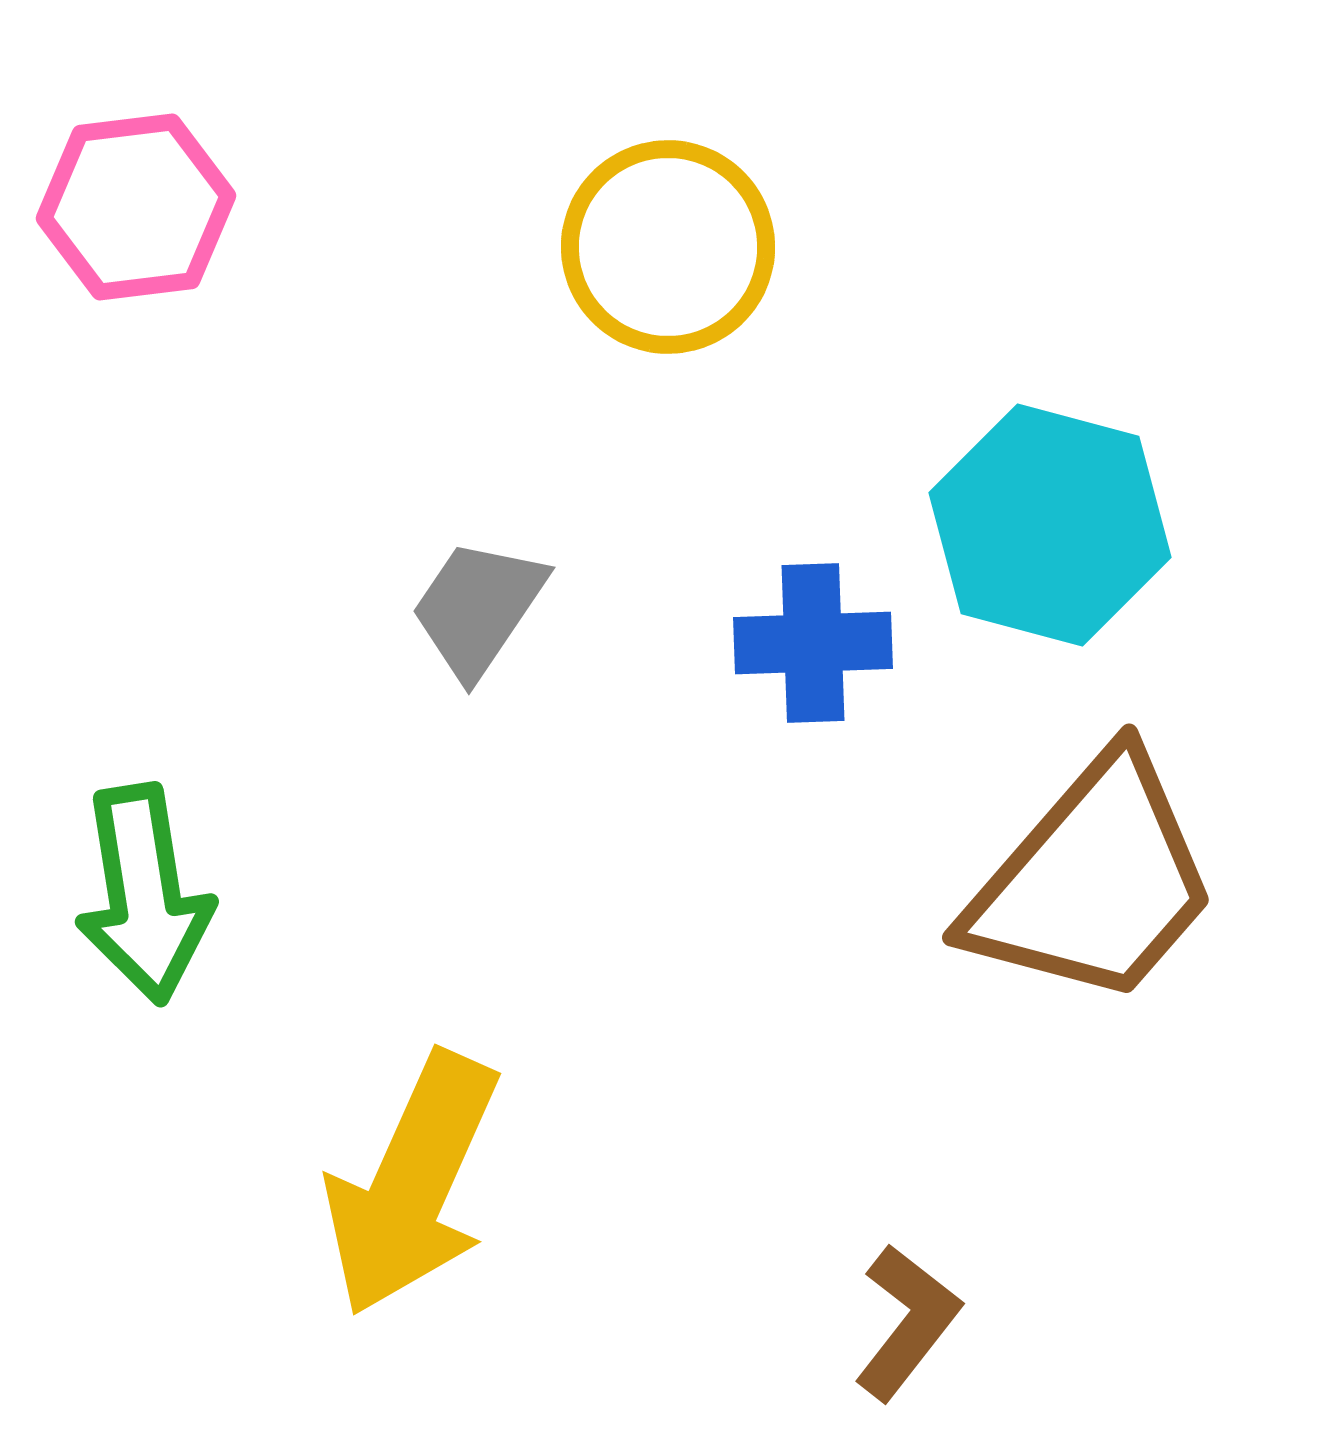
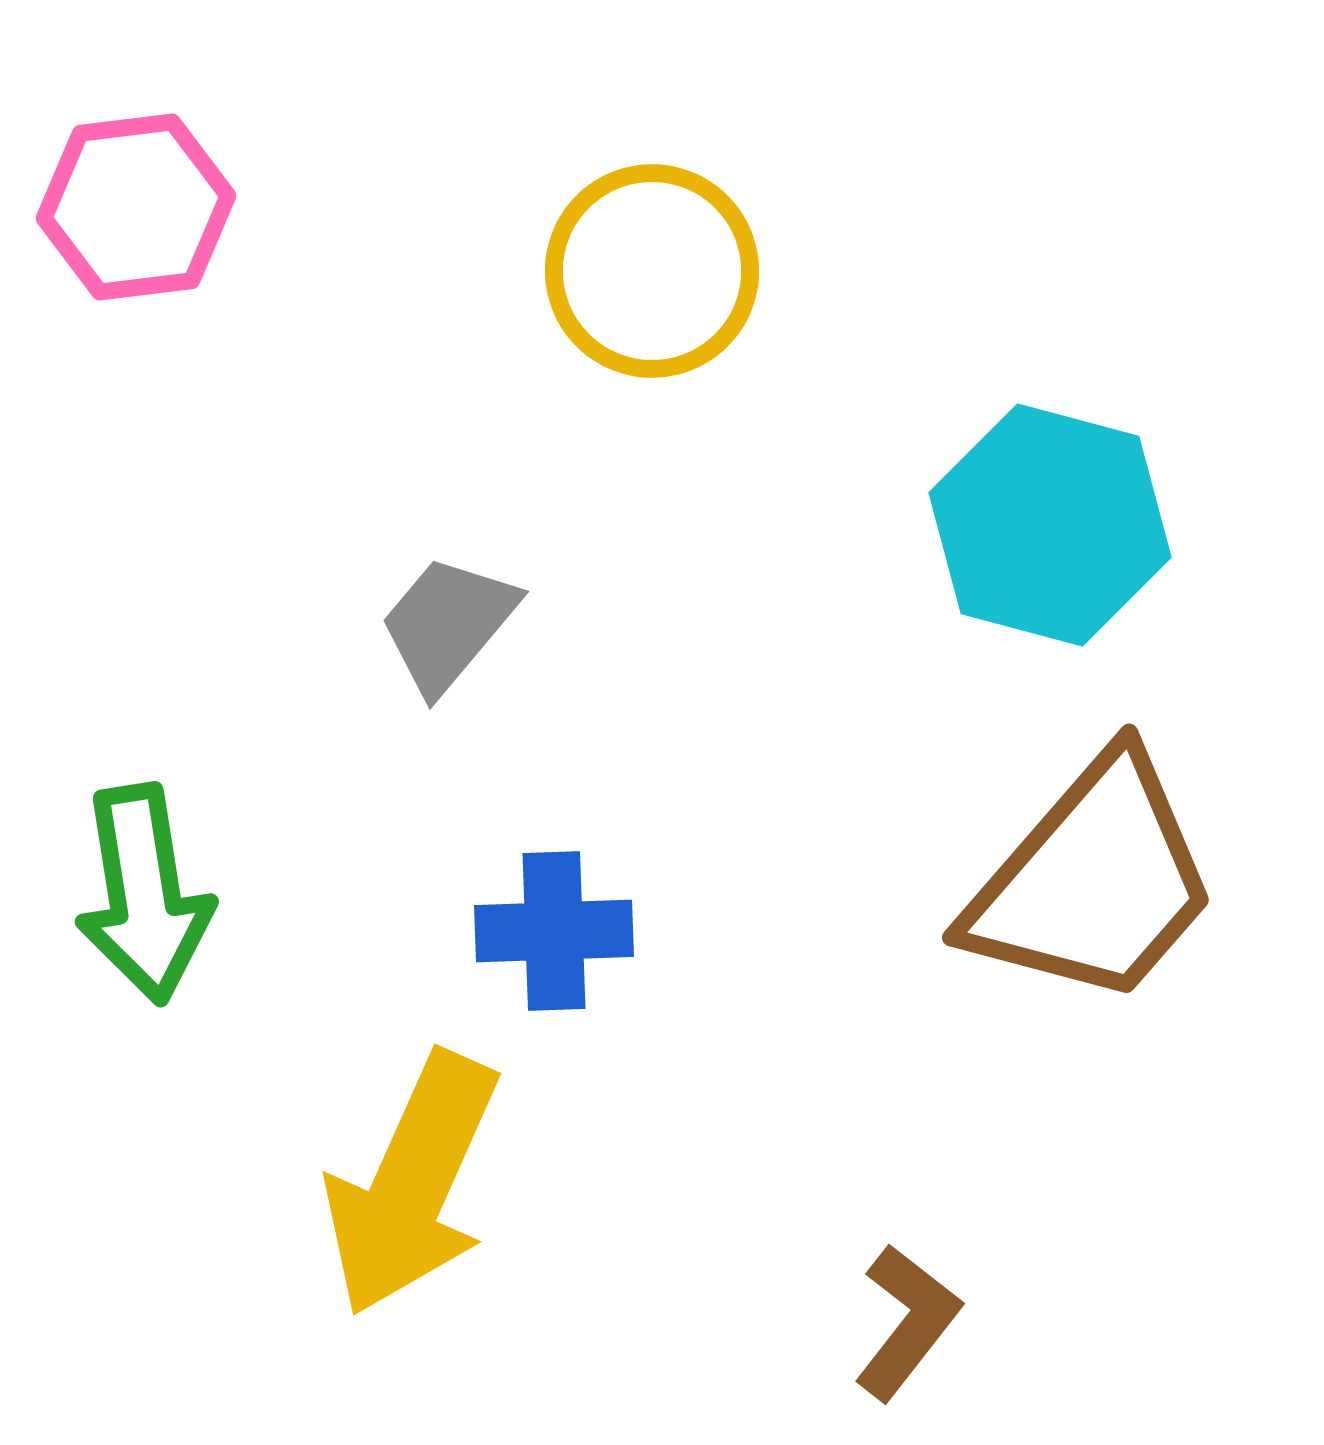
yellow circle: moved 16 px left, 24 px down
gray trapezoid: moved 30 px left, 16 px down; rotated 6 degrees clockwise
blue cross: moved 259 px left, 288 px down
